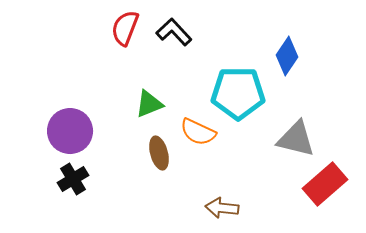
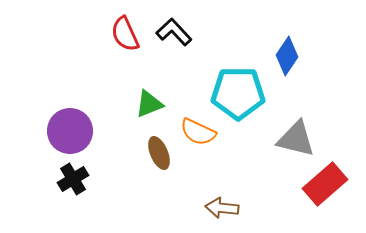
red semicircle: moved 6 px down; rotated 45 degrees counterclockwise
brown ellipse: rotated 8 degrees counterclockwise
